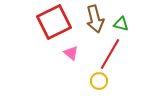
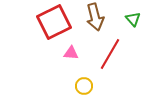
brown arrow: moved 2 px up
green triangle: moved 12 px right, 5 px up; rotated 35 degrees clockwise
pink triangle: rotated 35 degrees counterclockwise
yellow circle: moved 15 px left, 5 px down
